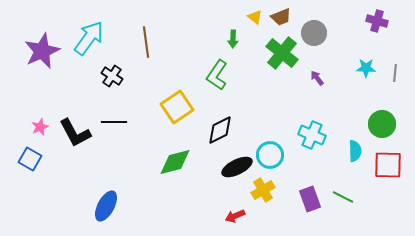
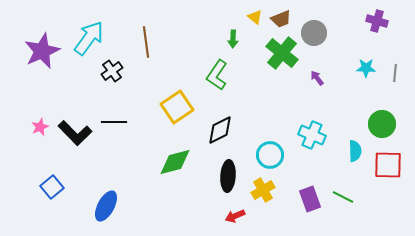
brown trapezoid: moved 2 px down
black cross: moved 5 px up; rotated 20 degrees clockwise
black L-shape: rotated 16 degrees counterclockwise
blue square: moved 22 px right, 28 px down; rotated 20 degrees clockwise
black ellipse: moved 9 px left, 9 px down; rotated 60 degrees counterclockwise
